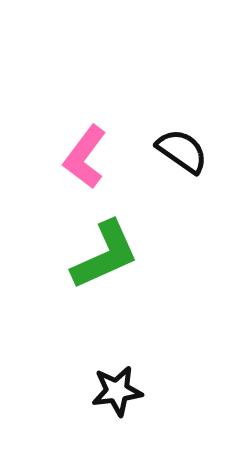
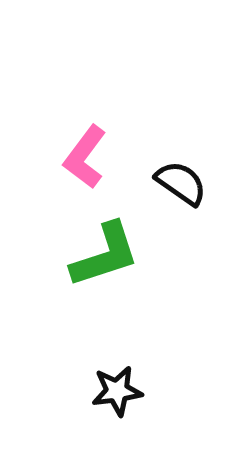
black semicircle: moved 1 px left, 32 px down
green L-shape: rotated 6 degrees clockwise
